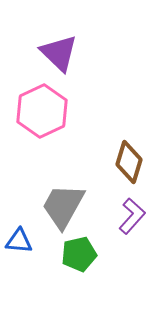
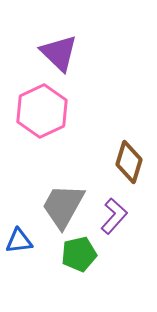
purple L-shape: moved 18 px left
blue triangle: rotated 12 degrees counterclockwise
